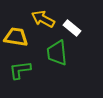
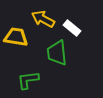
green L-shape: moved 8 px right, 10 px down
